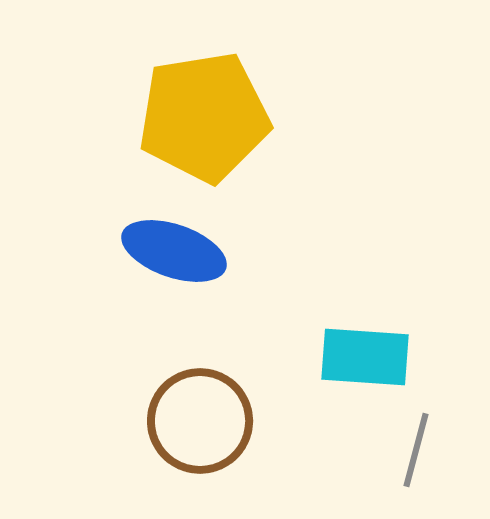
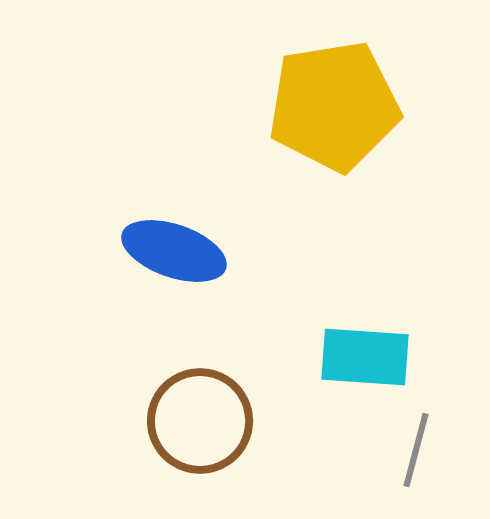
yellow pentagon: moved 130 px right, 11 px up
